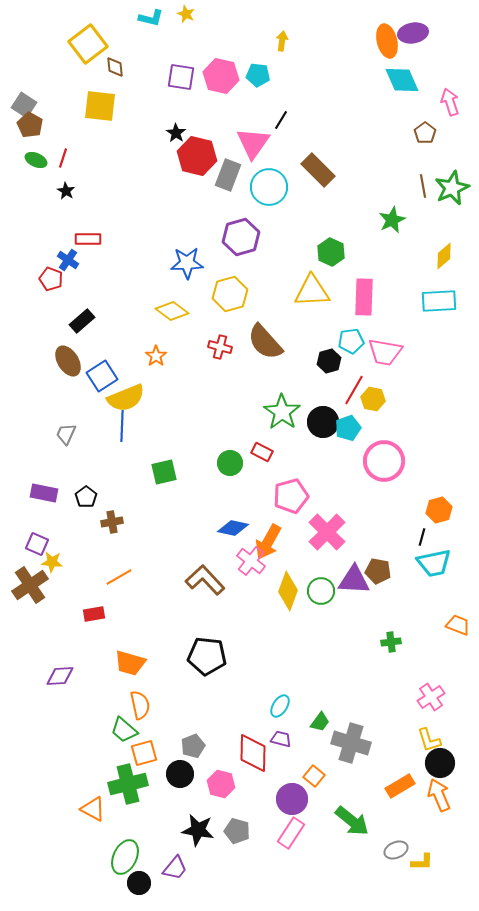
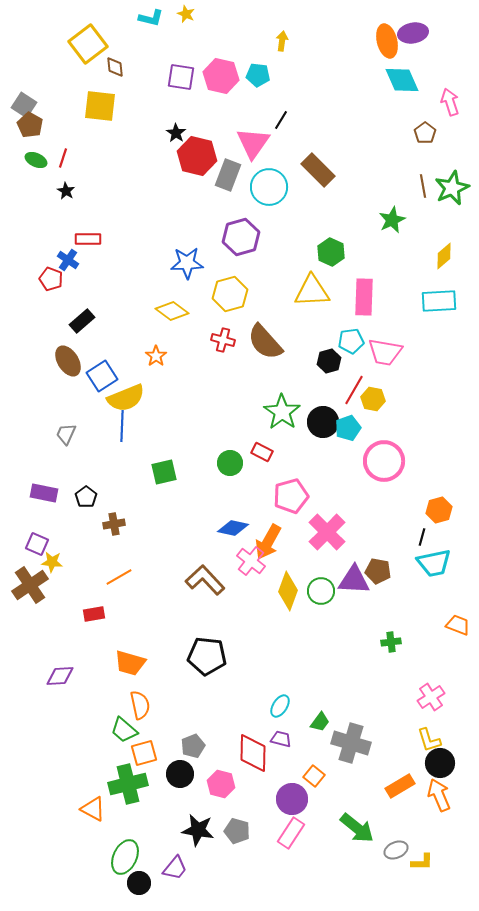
red cross at (220, 347): moved 3 px right, 7 px up
brown cross at (112, 522): moved 2 px right, 2 px down
green arrow at (352, 821): moved 5 px right, 7 px down
